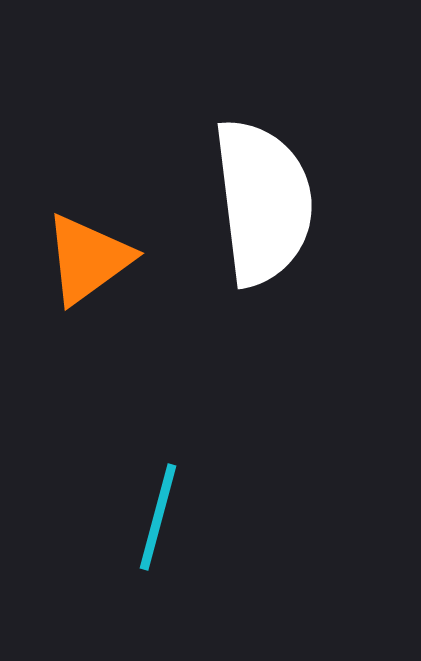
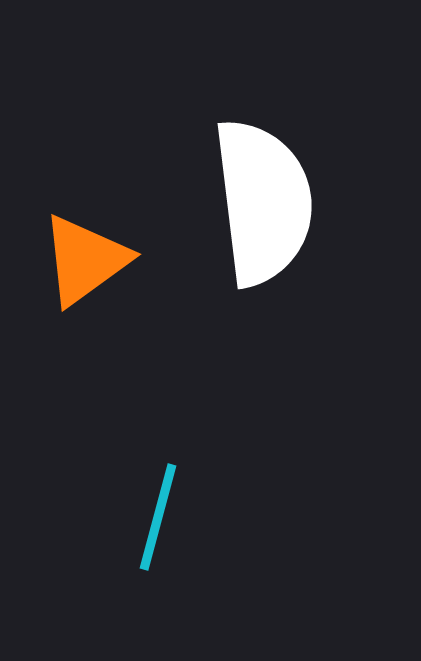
orange triangle: moved 3 px left, 1 px down
